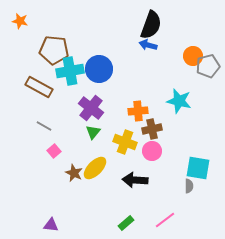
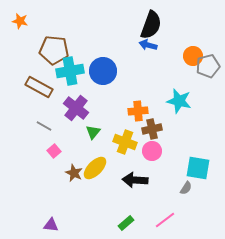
blue circle: moved 4 px right, 2 px down
purple cross: moved 15 px left
gray semicircle: moved 3 px left, 2 px down; rotated 32 degrees clockwise
